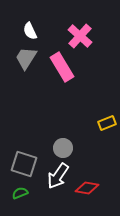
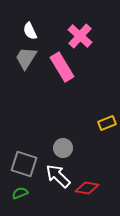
white arrow: rotated 100 degrees clockwise
